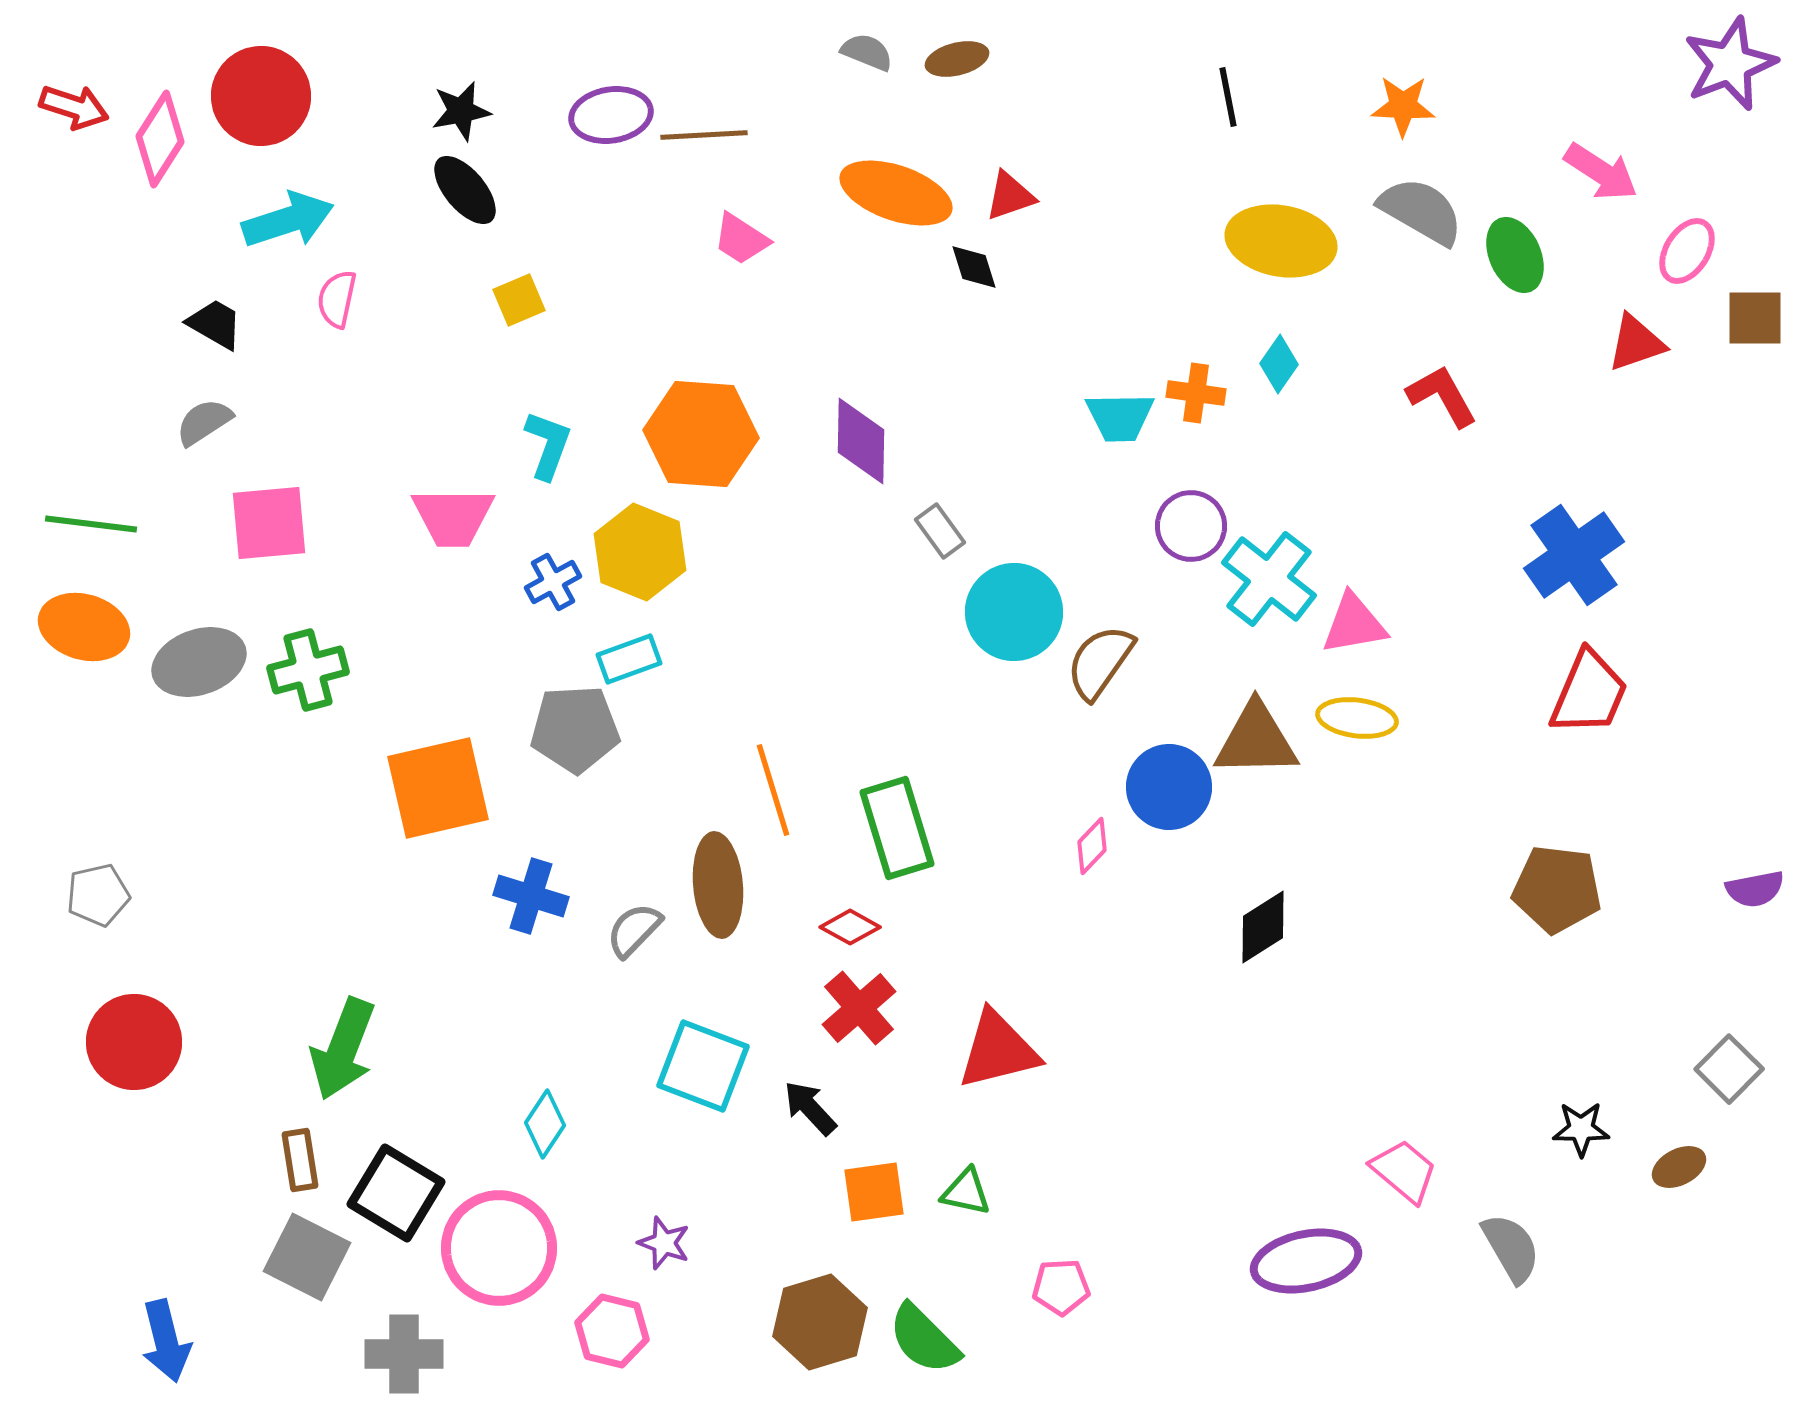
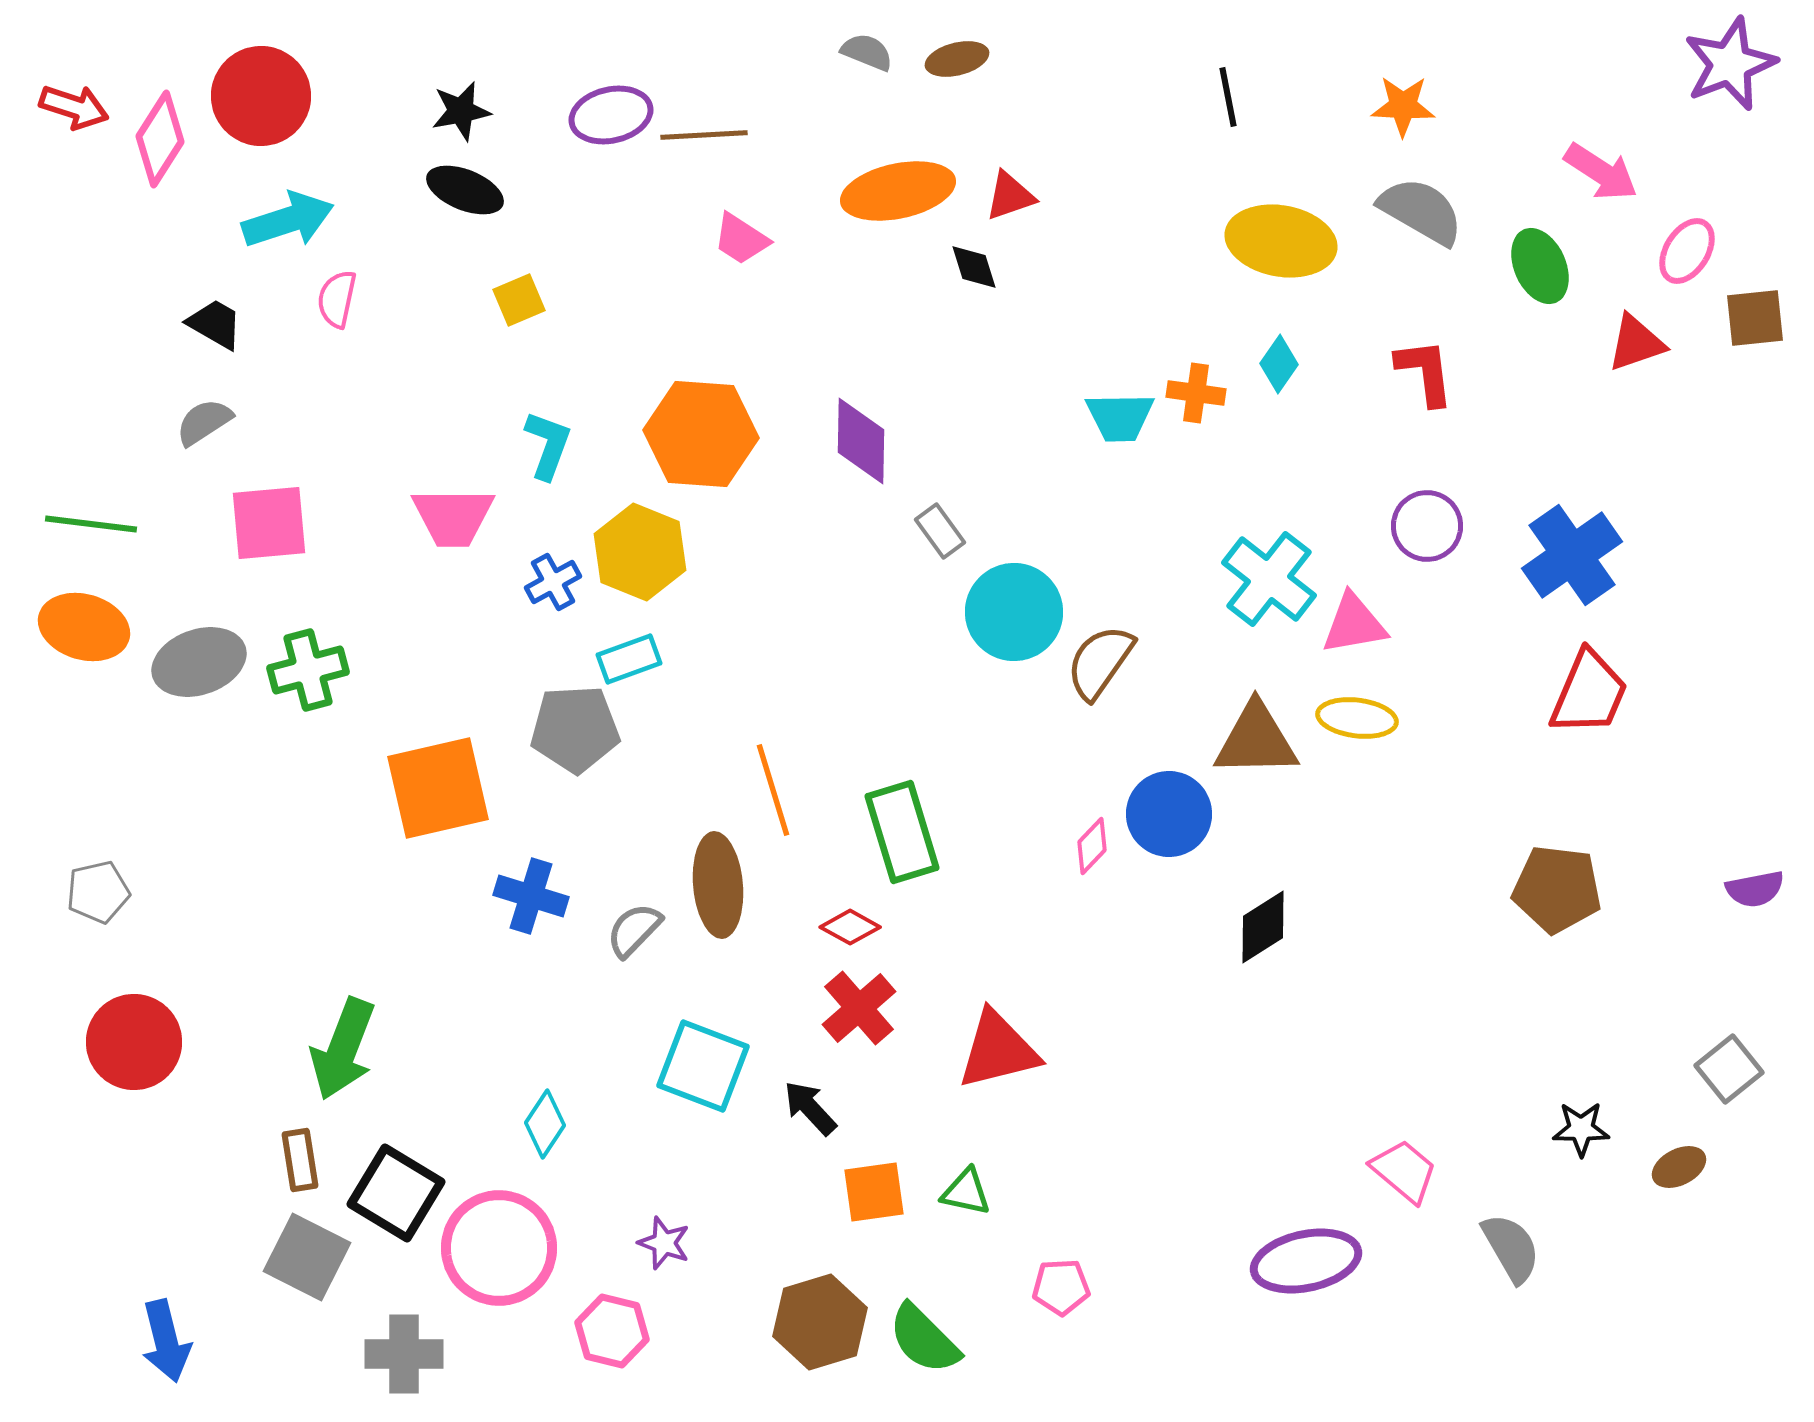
purple ellipse at (611, 115): rotated 4 degrees counterclockwise
black ellipse at (465, 190): rotated 28 degrees counterclockwise
orange ellipse at (896, 193): moved 2 px right, 2 px up; rotated 31 degrees counterclockwise
green ellipse at (1515, 255): moved 25 px right, 11 px down
brown square at (1755, 318): rotated 6 degrees counterclockwise
red L-shape at (1442, 396): moved 17 px left, 24 px up; rotated 22 degrees clockwise
purple circle at (1191, 526): moved 236 px right
blue cross at (1574, 555): moved 2 px left
blue circle at (1169, 787): moved 27 px down
green rectangle at (897, 828): moved 5 px right, 4 px down
gray pentagon at (98, 895): moved 3 px up
gray square at (1729, 1069): rotated 6 degrees clockwise
